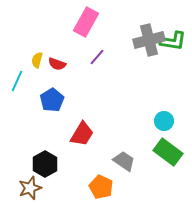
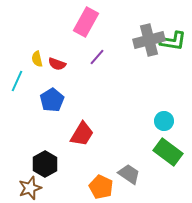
yellow semicircle: moved 1 px up; rotated 28 degrees counterclockwise
gray trapezoid: moved 5 px right, 13 px down
